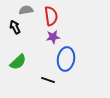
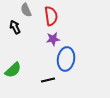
gray semicircle: rotated 104 degrees counterclockwise
purple star: moved 2 px down
green semicircle: moved 5 px left, 8 px down
black line: rotated 32 degrees counterclockwise
